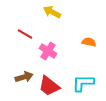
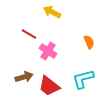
red line: moved 4 px right
orange semicircle: rotated 56 degrees clockwise
cyan L-shape: moved 4 px up; rotated 15 degrees counterclockwise
